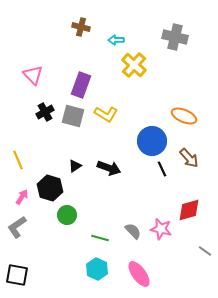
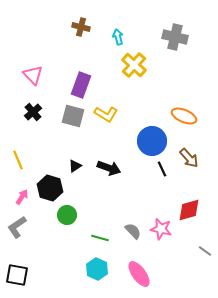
cyan arrow: moved 2 px right, 3 px up; rotated 77 degrees clockwise
black cross: moved 12 px left; rotated 12 degrees counterclockwise
